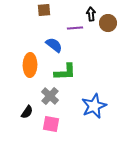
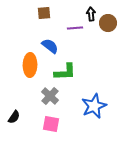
brown square: moved 3 px down
blue semicircle: moved 4 px left, 1 px down
black semicircle: moved 13 px left, 5 px down
